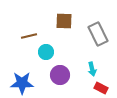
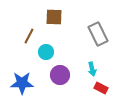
brown square: moved 10 px left, 4 px up
brown line: rotated 49 degrees counterclockwise
